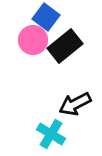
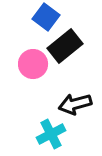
pink circle: moved 24 px down
black arrow: rotated 12 degrees clockwise
cyan cross: rotated 32 degrees clockwise
